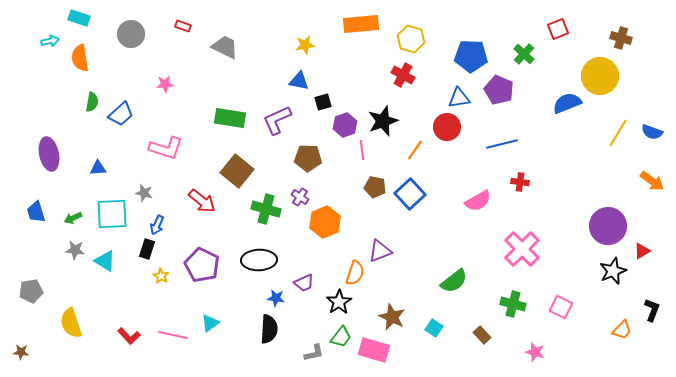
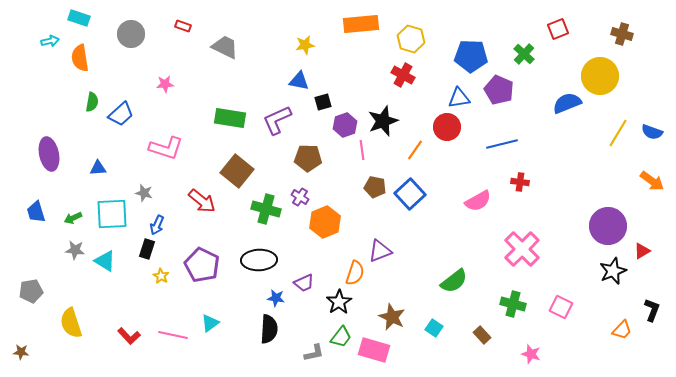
brown cross at (621, 38): moved 1 px right, 4 px up
pink star at (535, 352): moved 4 px left, 2 px down
